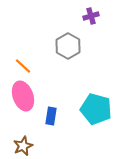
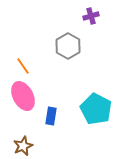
orange line: rotated 12 degrees clockwise
pink ellipse: rotated 8 degrees counterclockwise
cyan pentagon: rotated 12 degrees clockwise
